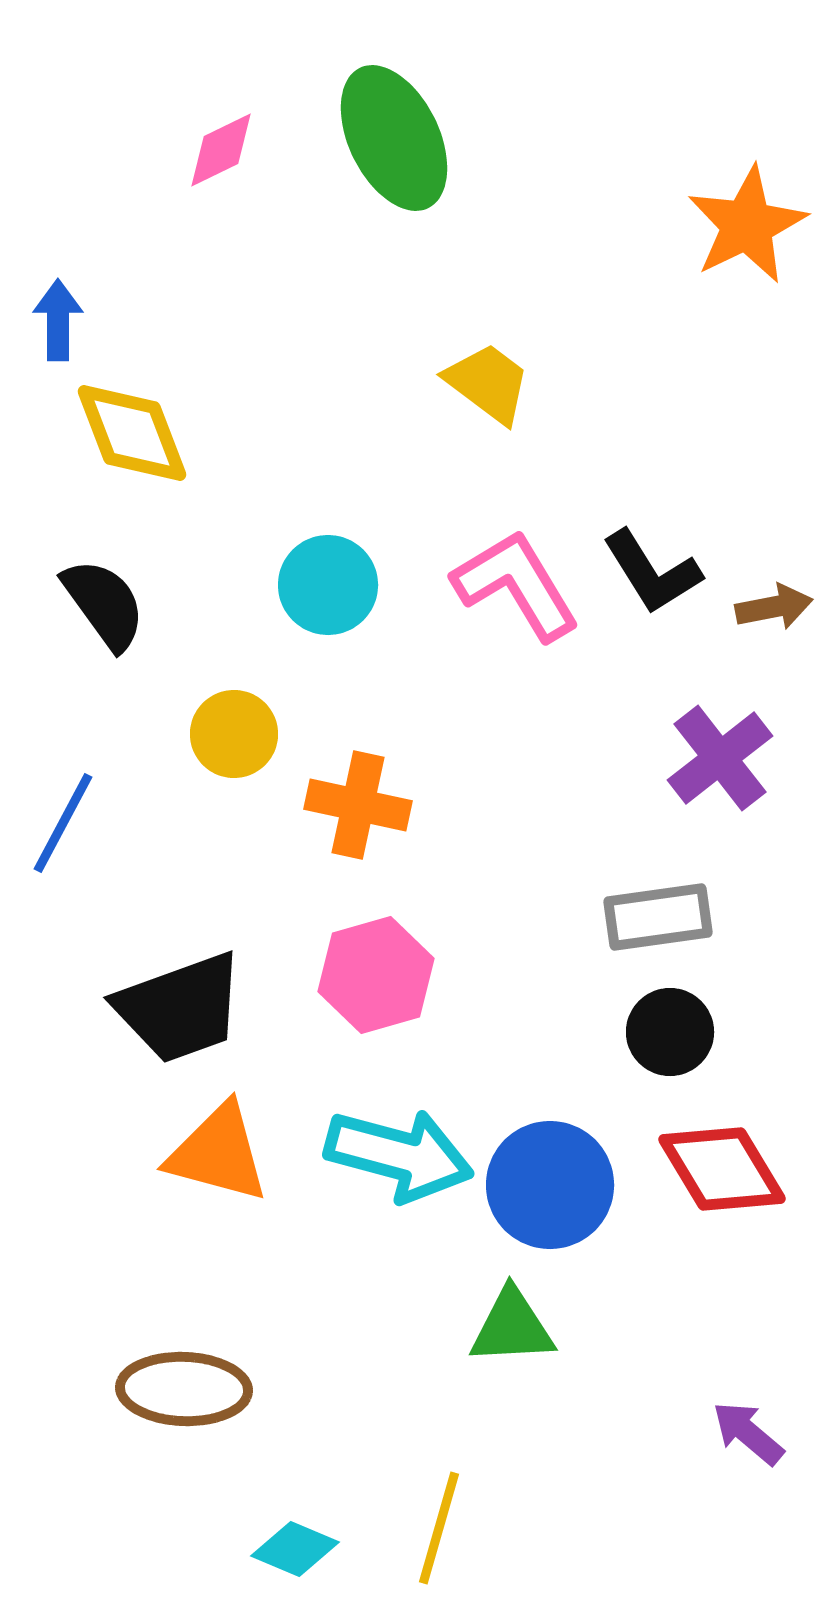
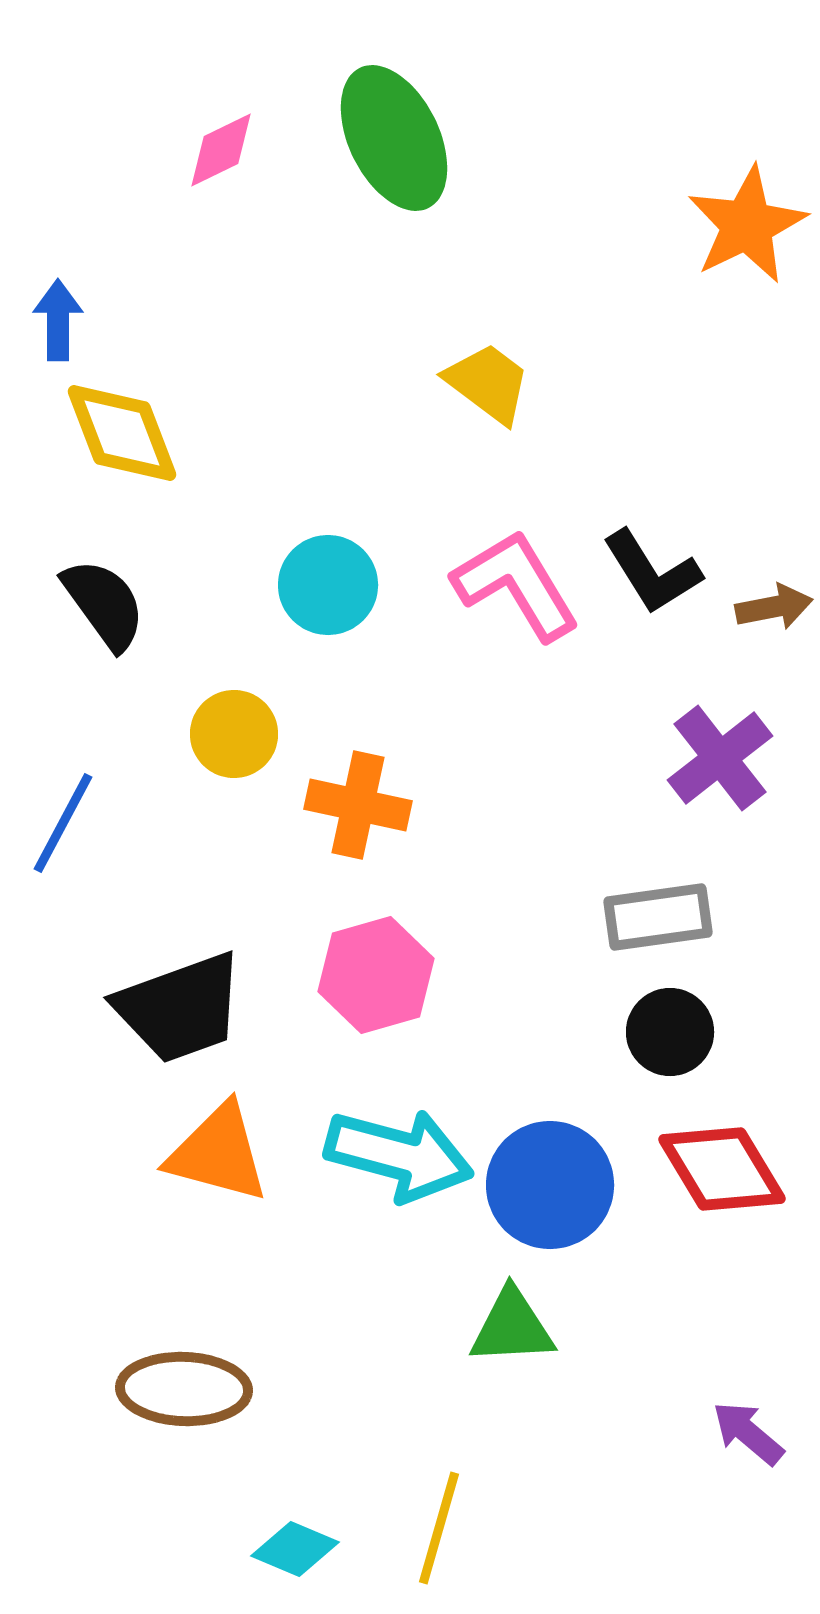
yellow diamond: moved 10 px left
